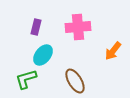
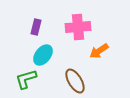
orange arrow: moved 14 px left; rotated 18 degrees clockwise
